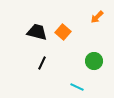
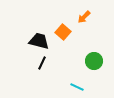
orange arrow: moved 13 px left
black trapezoid: moved 2 px right, 9 px down
